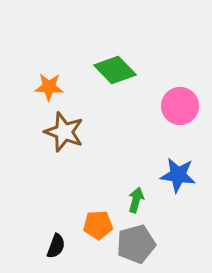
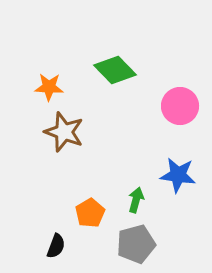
orange pentagon: moved 8 px left, 12 px up; rotated 28 degrees counterclockwise
